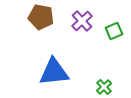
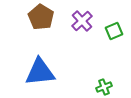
brown pentagon: rotated 20 degrees clockwise
blue triangle: moved 14 px left
green cross: rotated 21 degrees clockwise
